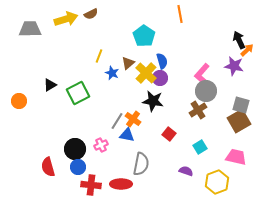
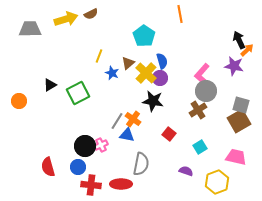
black circle: moved 10 px right, 3 px up
